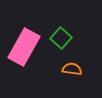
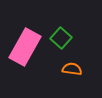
pink rectangle: moved 1 px right
